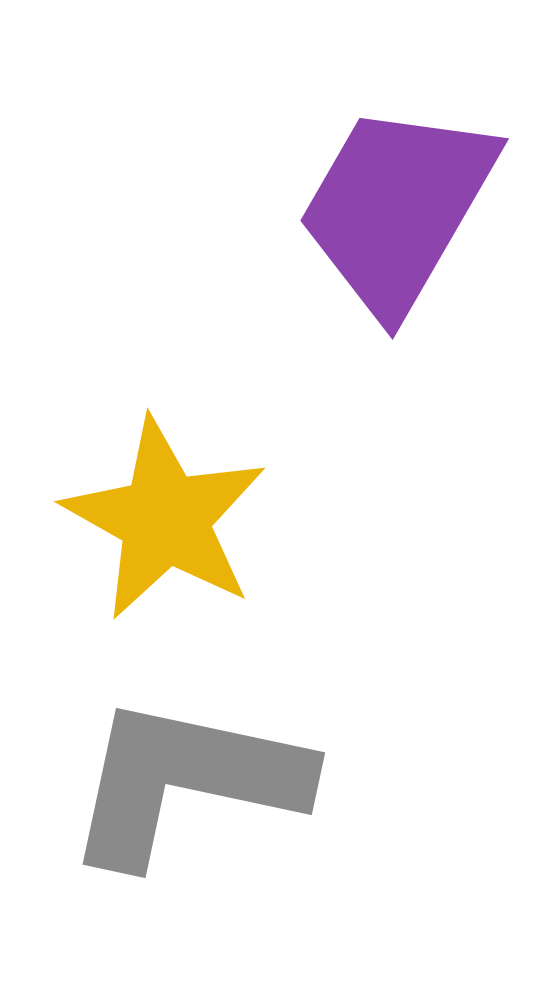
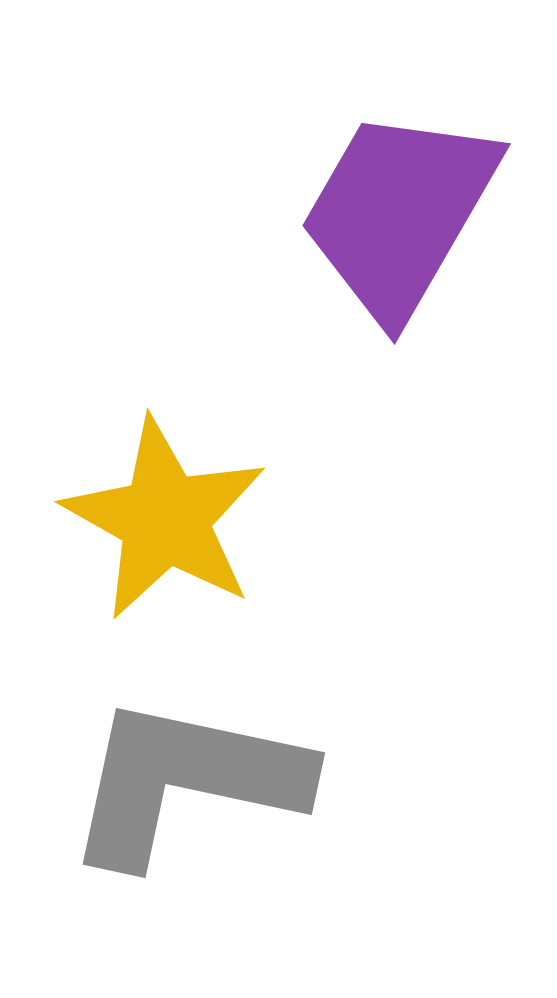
purple trapezoid: moved 2 px right, 5 px down
